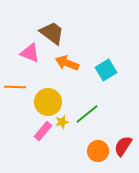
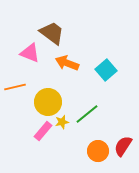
cyan square: rotated 10 degrees counterclockwise
orange line: rotated 15 degrees counterclockwise
